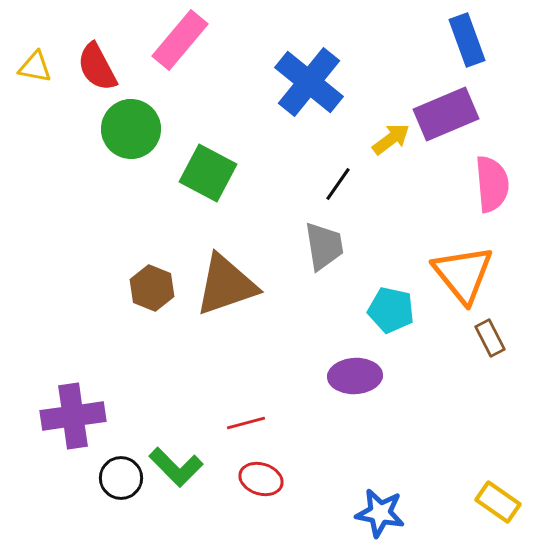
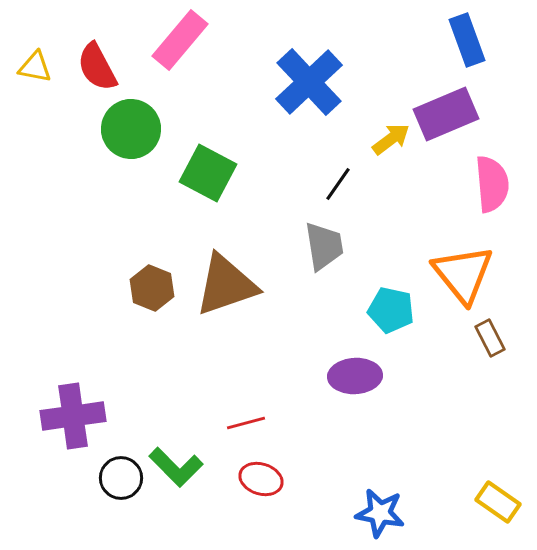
blue cross: rotated 8 degrees clockwise
